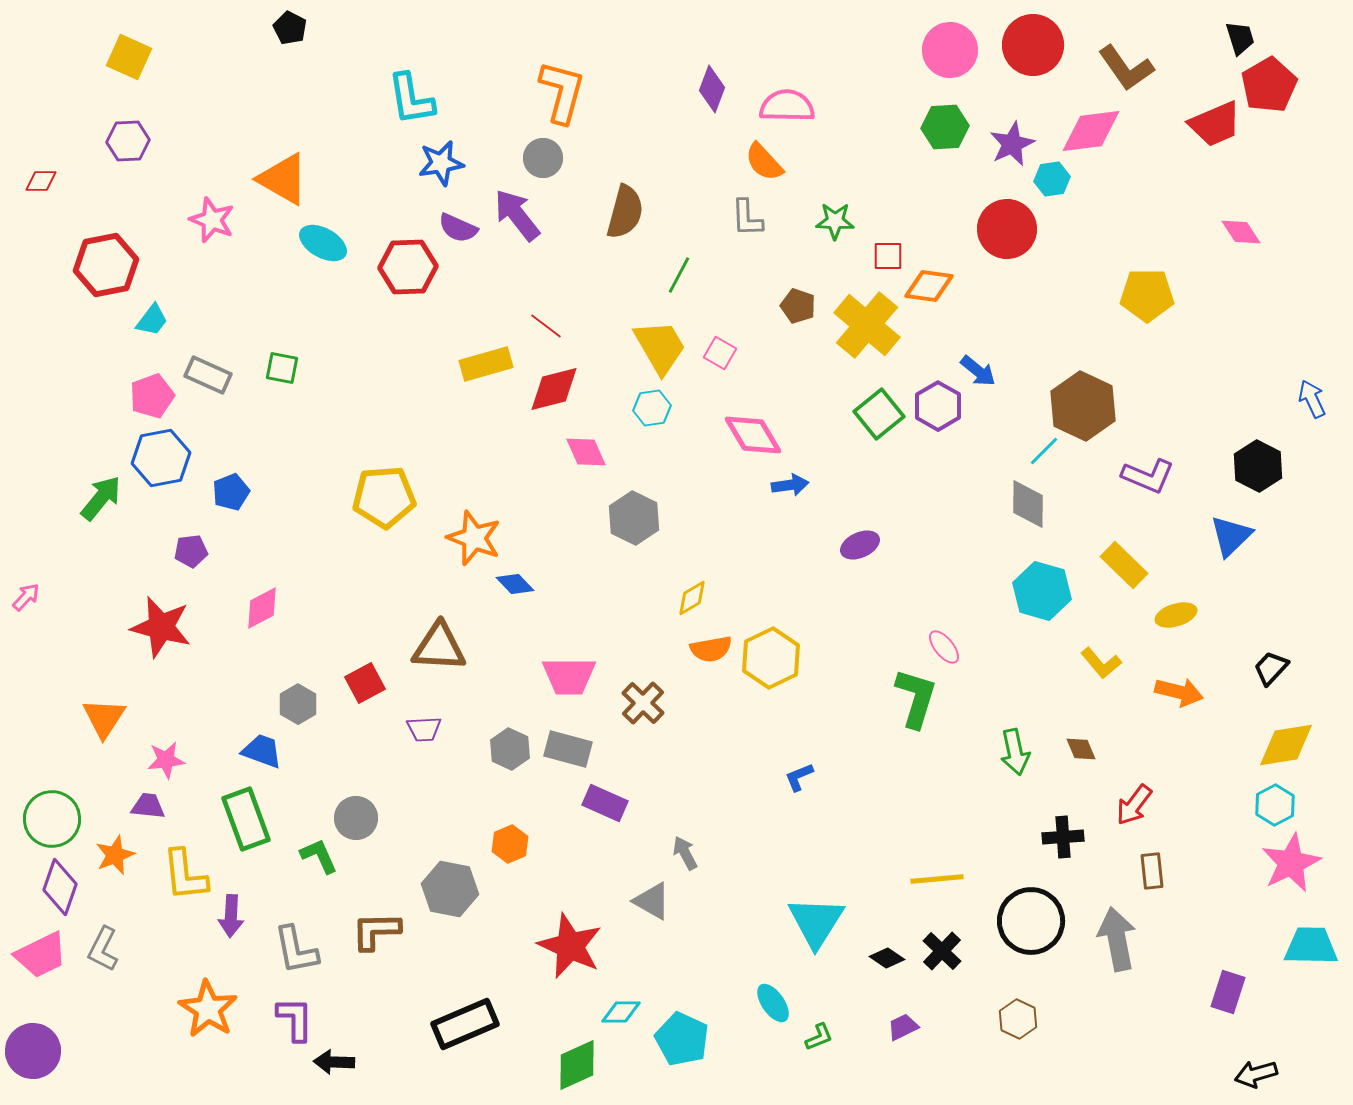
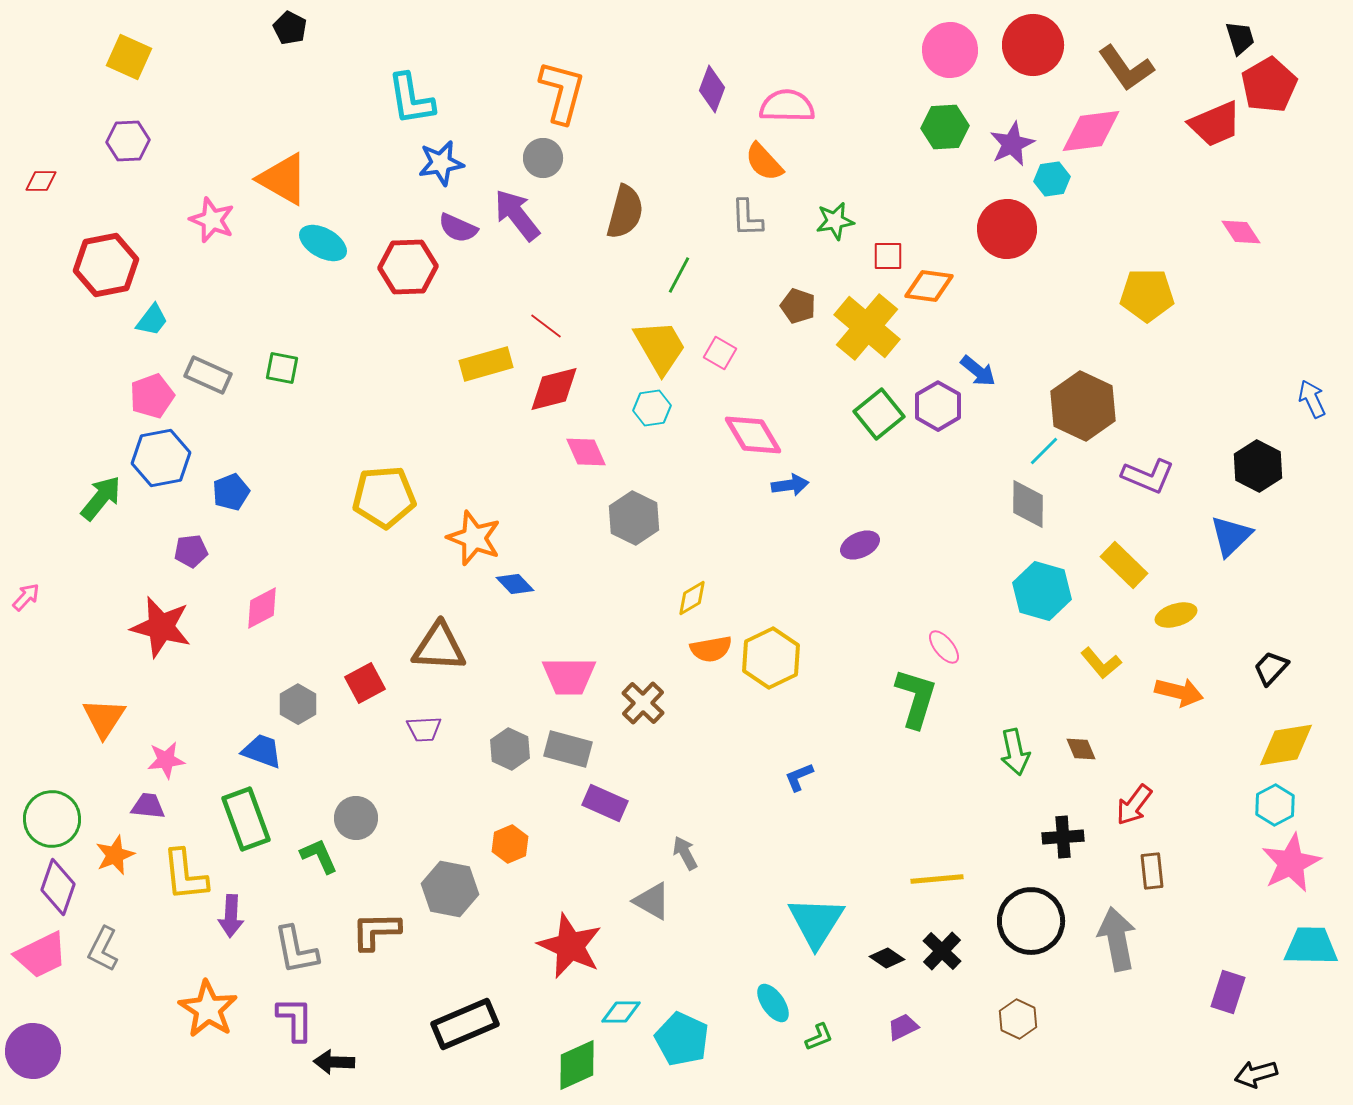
green star at (835, 221): rotated 12 degrees counterclockwise
yellow cross at (867, 325): moved 2 px down
purple diamond at (60, 887): moved 2 px left
